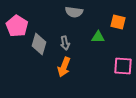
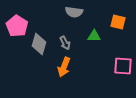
green triangle: moved 4 px left, 1 px up
gray arrow: rotated 16 degrees counterclockwise
